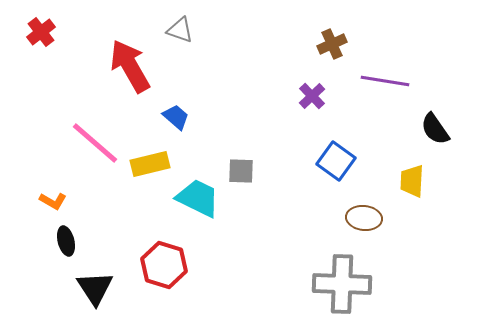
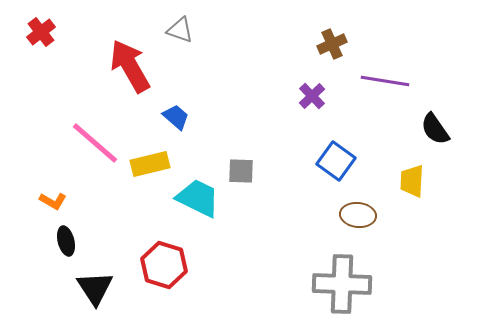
brown ellipse: moved 6 px left, 3 px up
